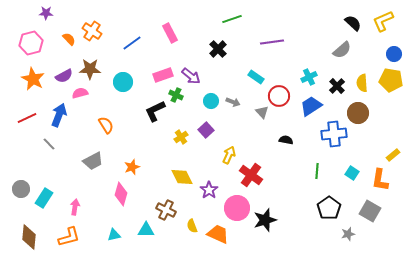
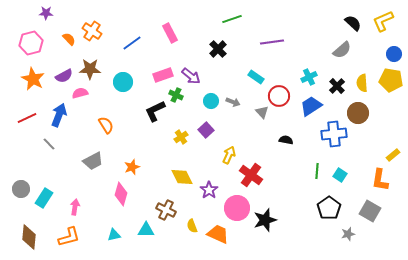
cyan square at (352, 173): moved 12 px left, 2 px down
